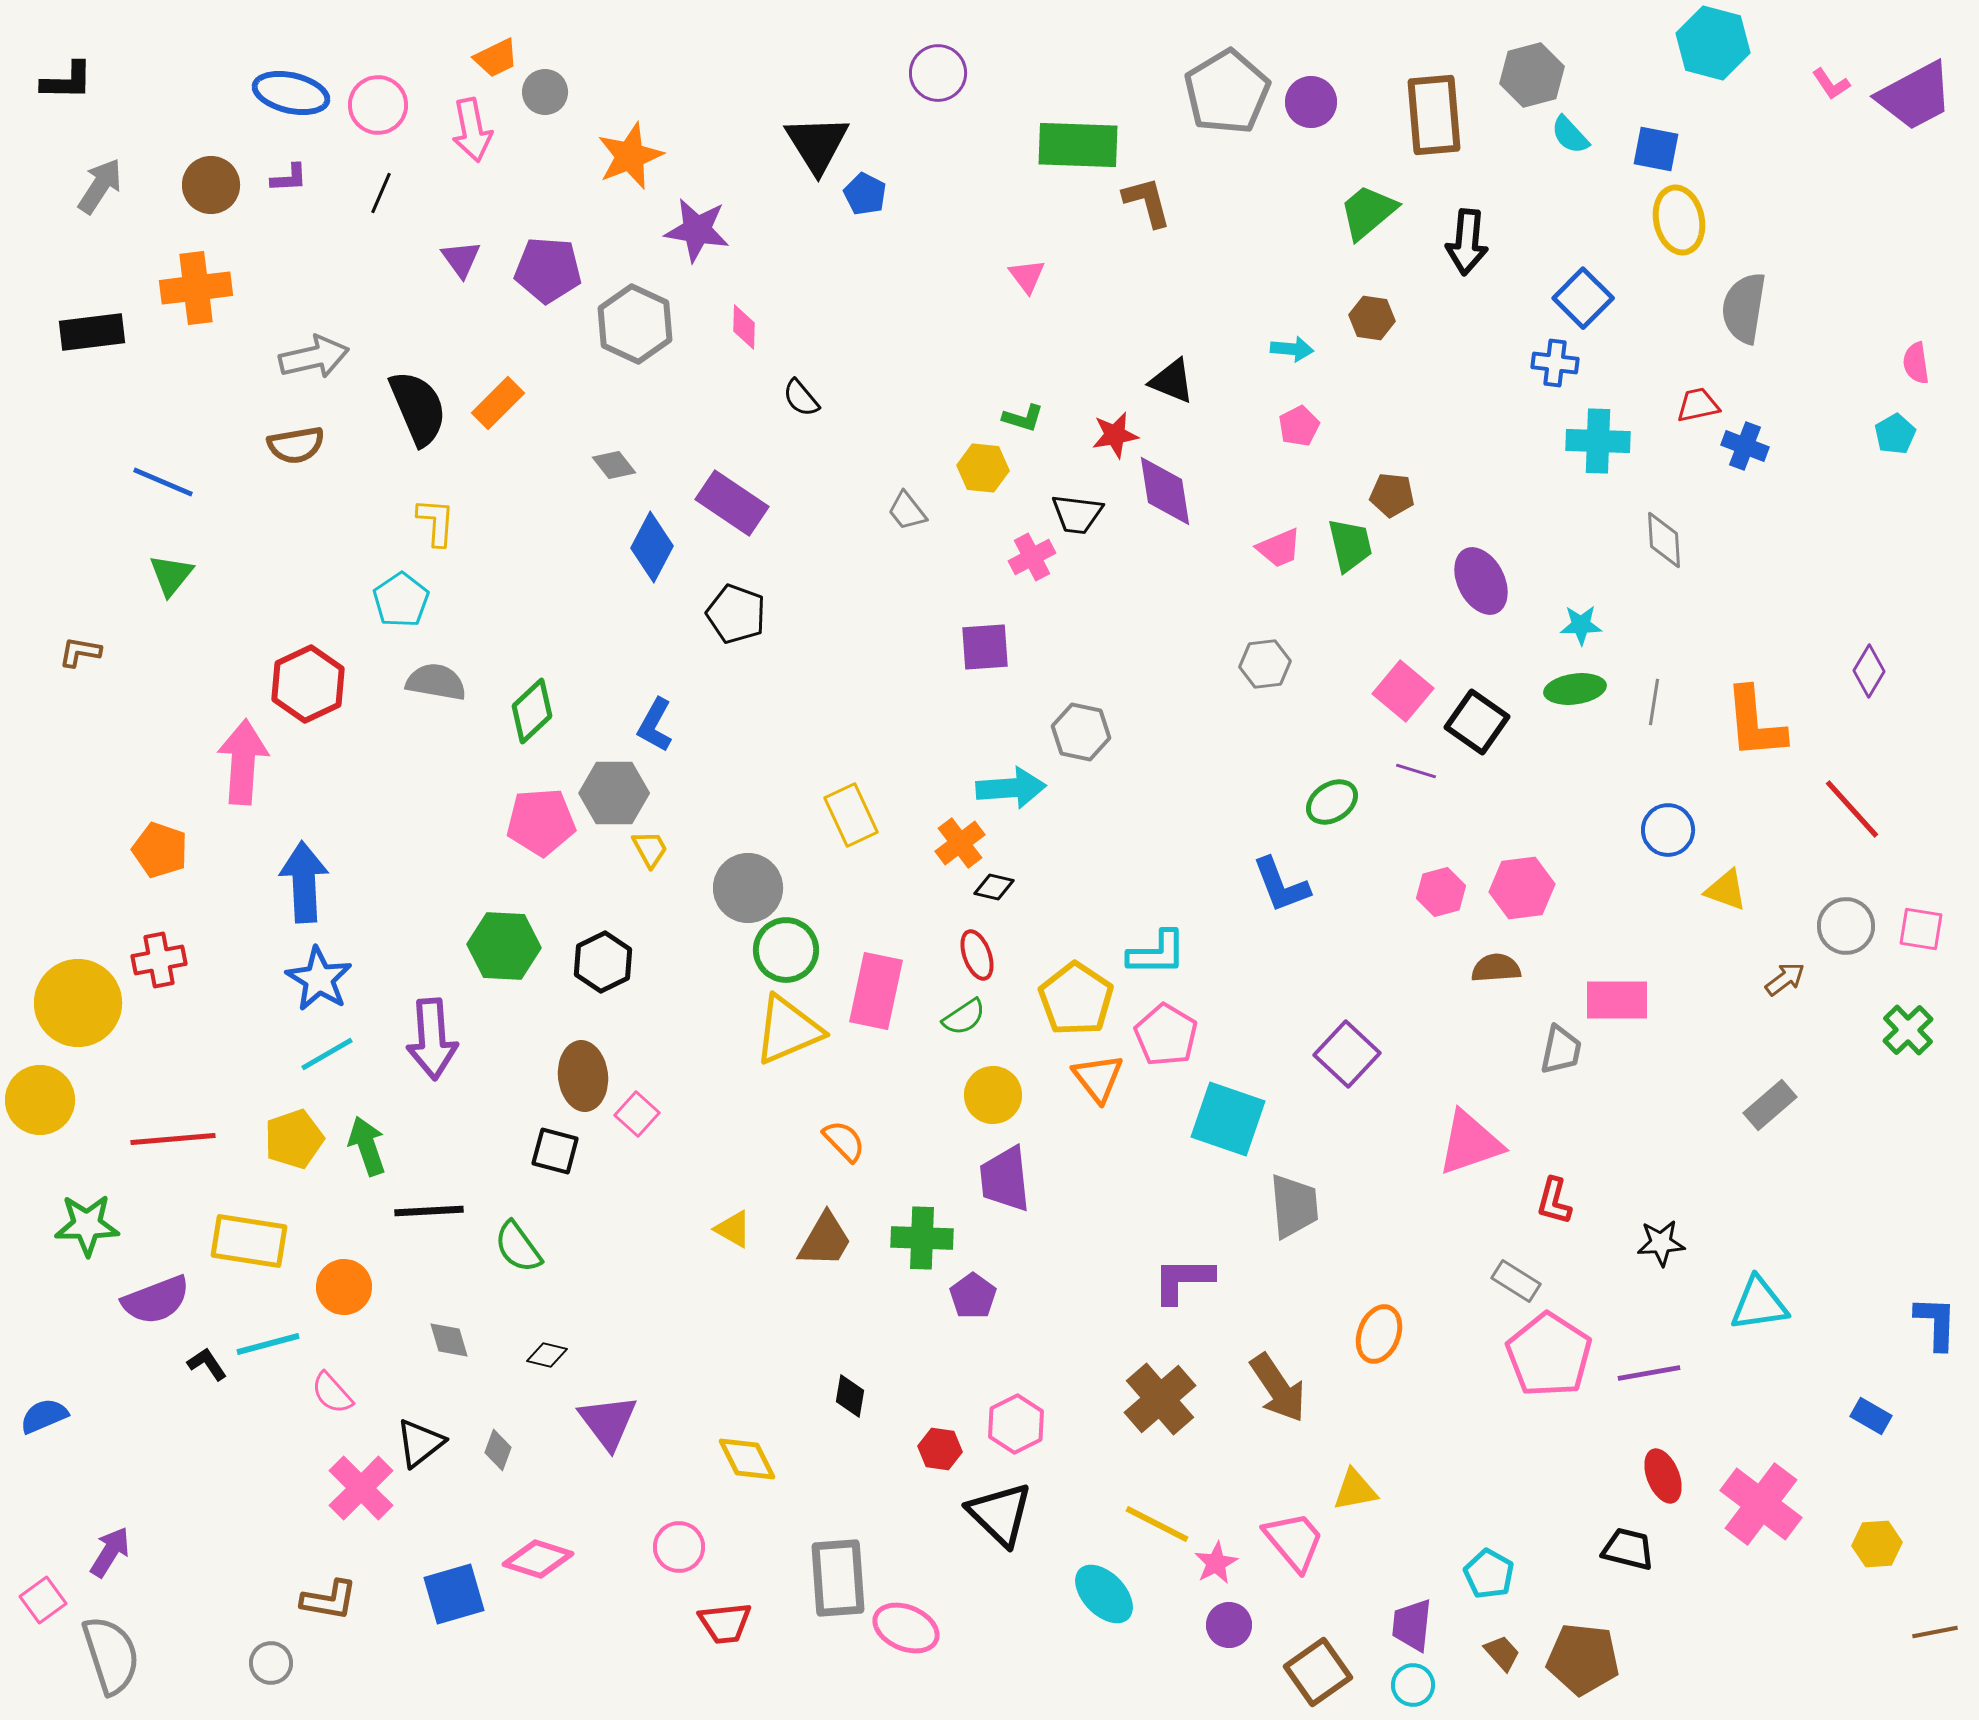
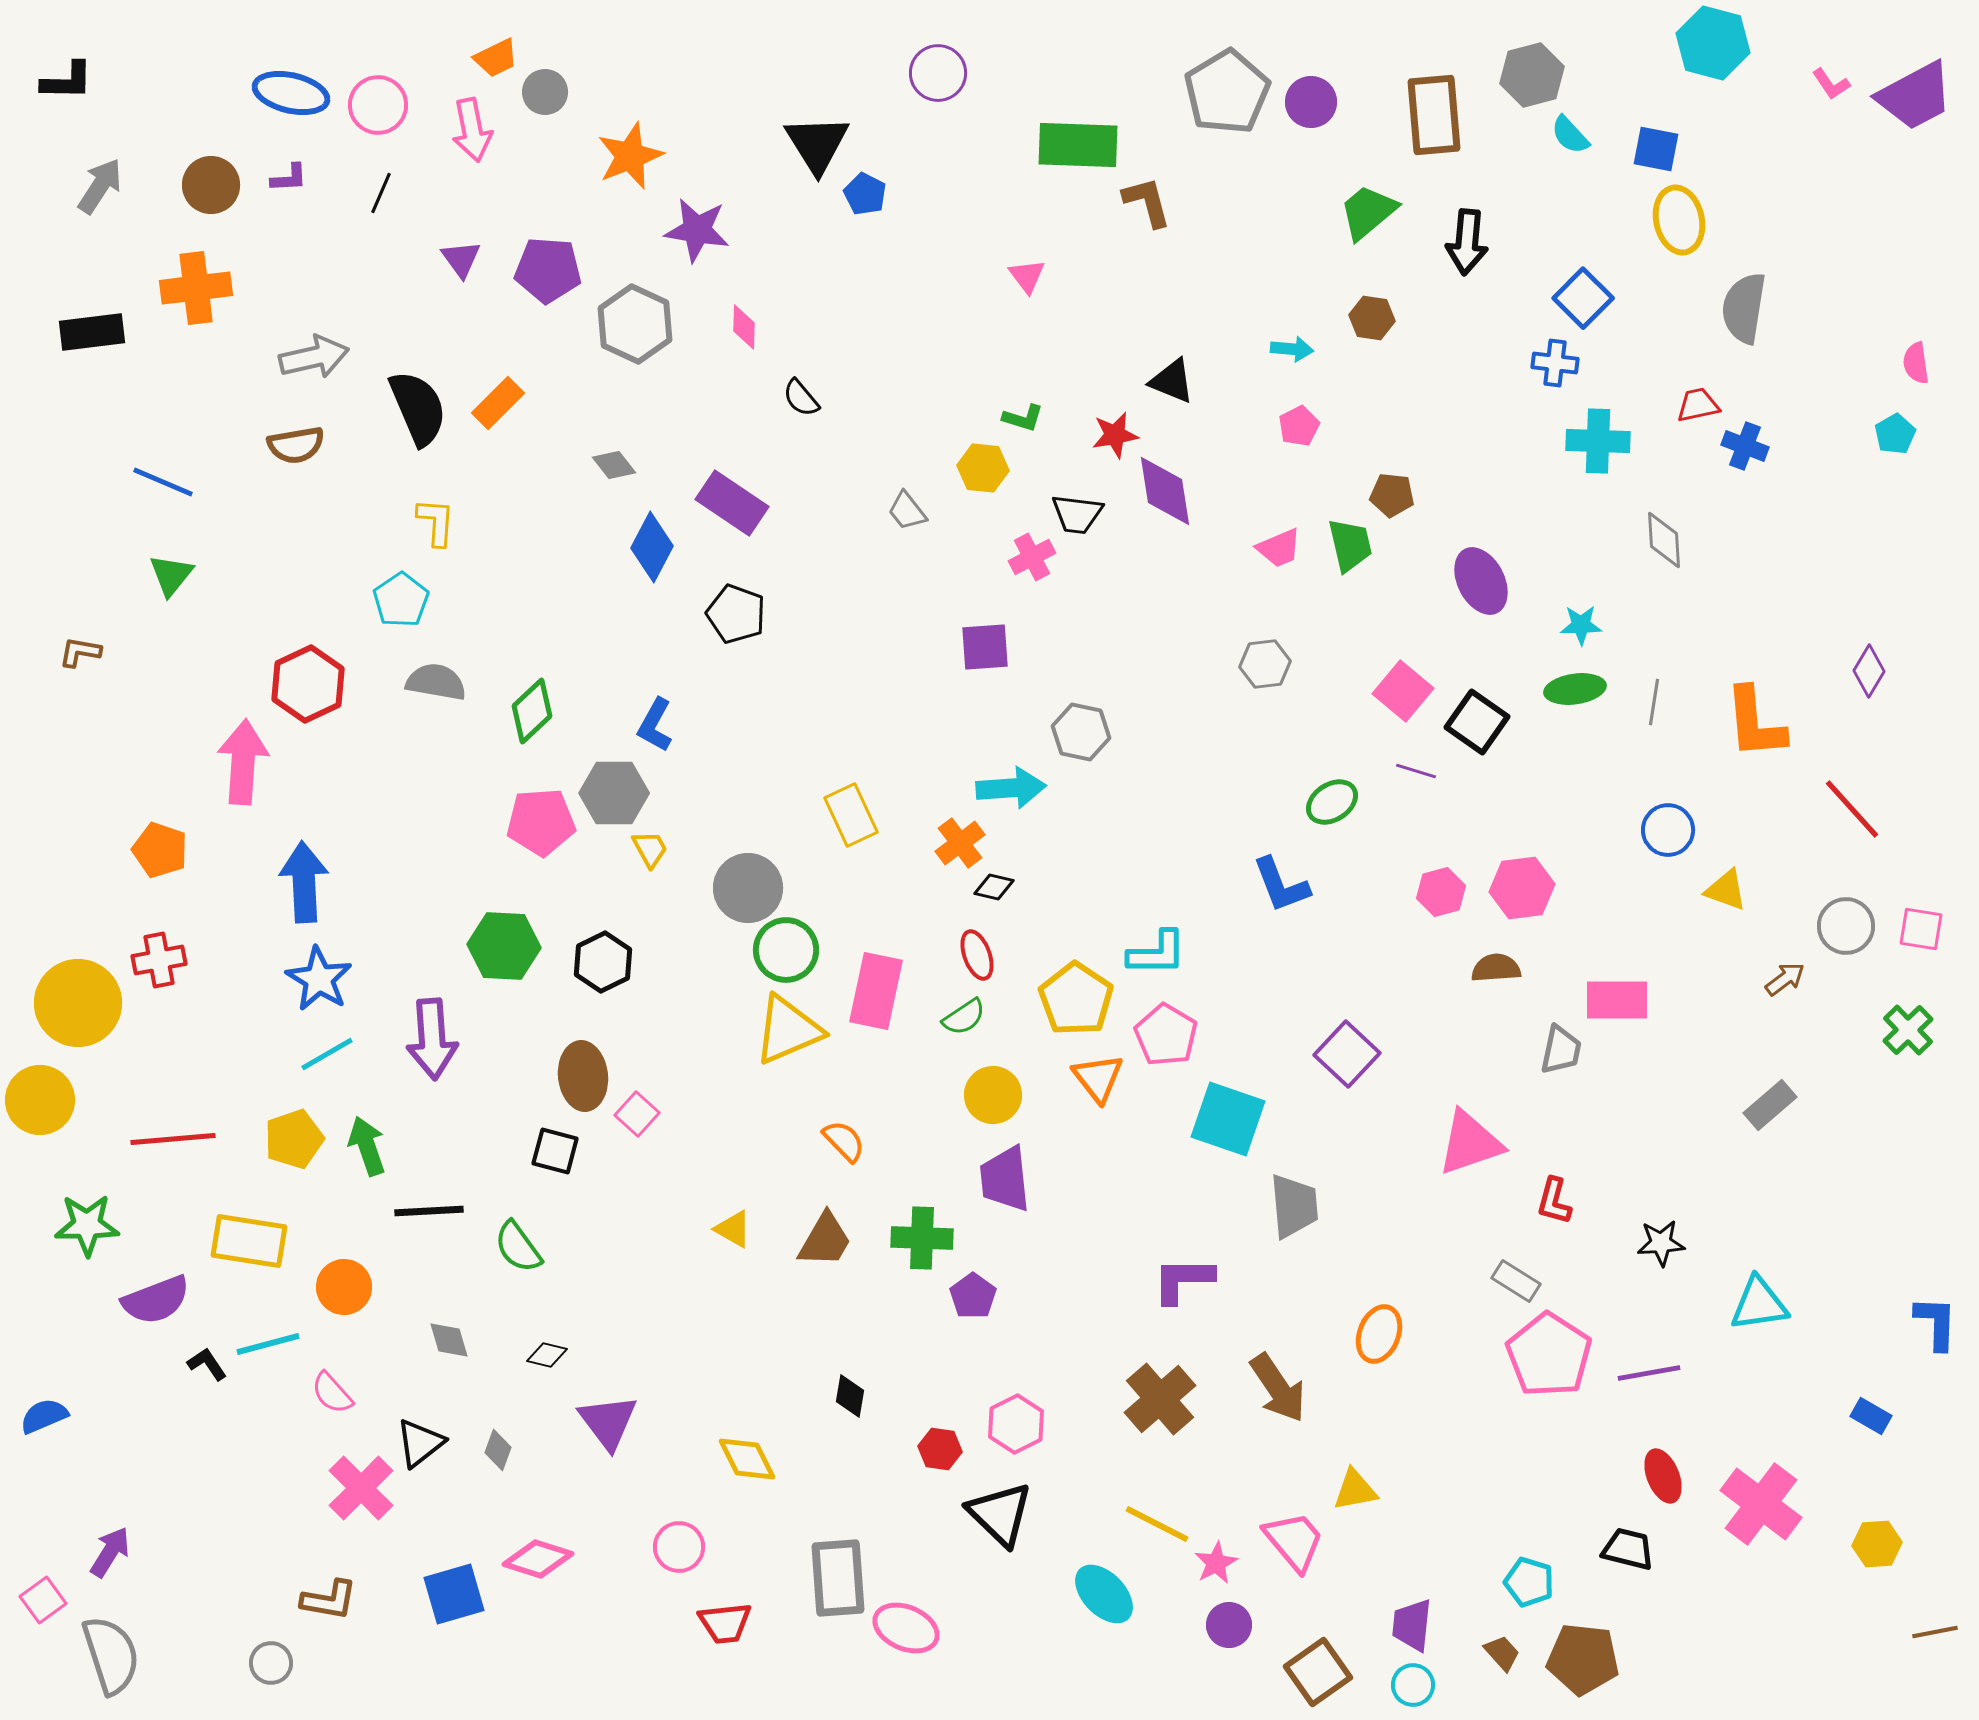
cyan pentagon at (1489, 1574): moved 40 px right, 8 px down; rotated 12 degrees counterclockwise
